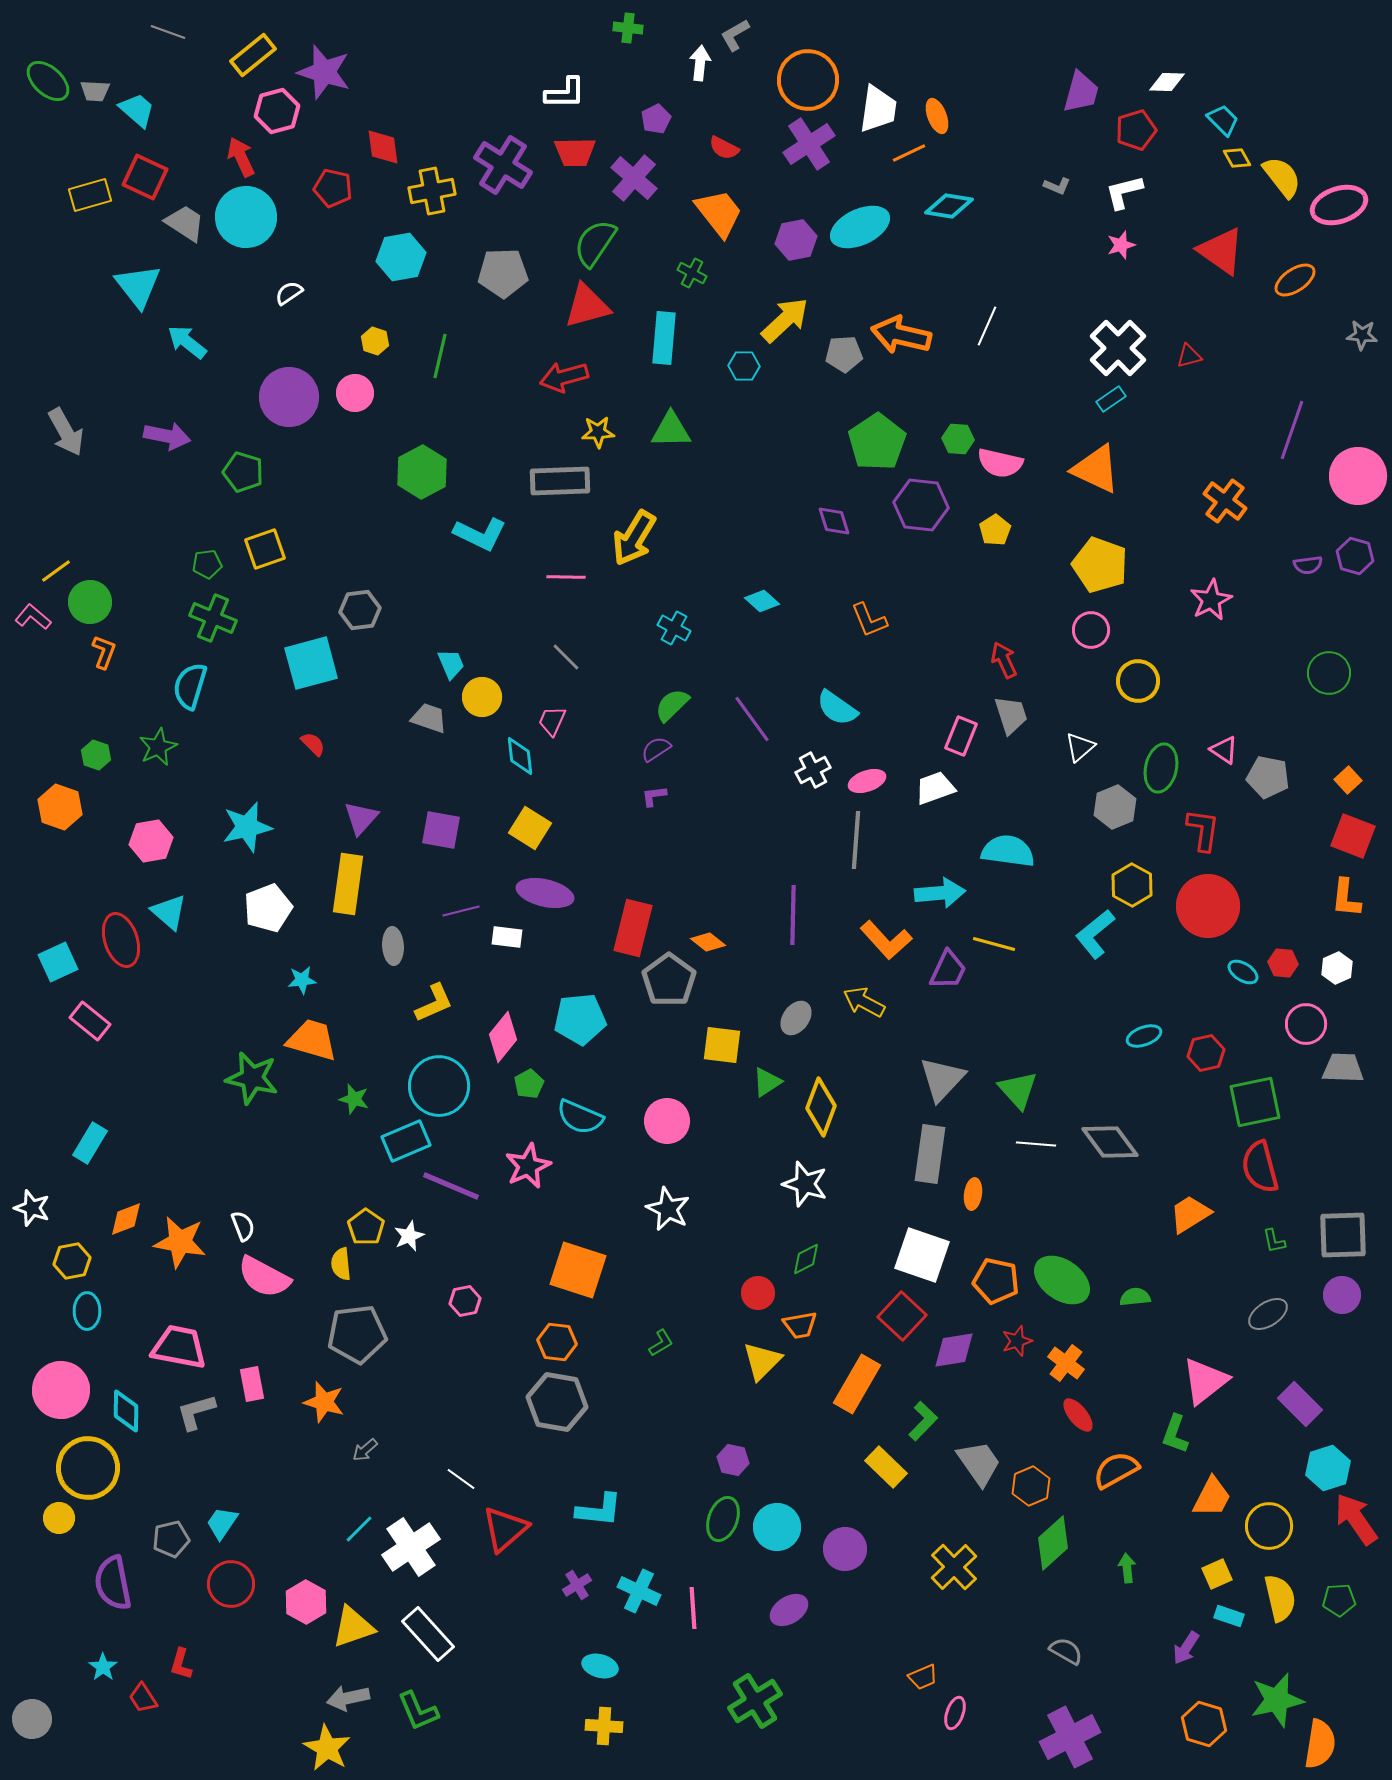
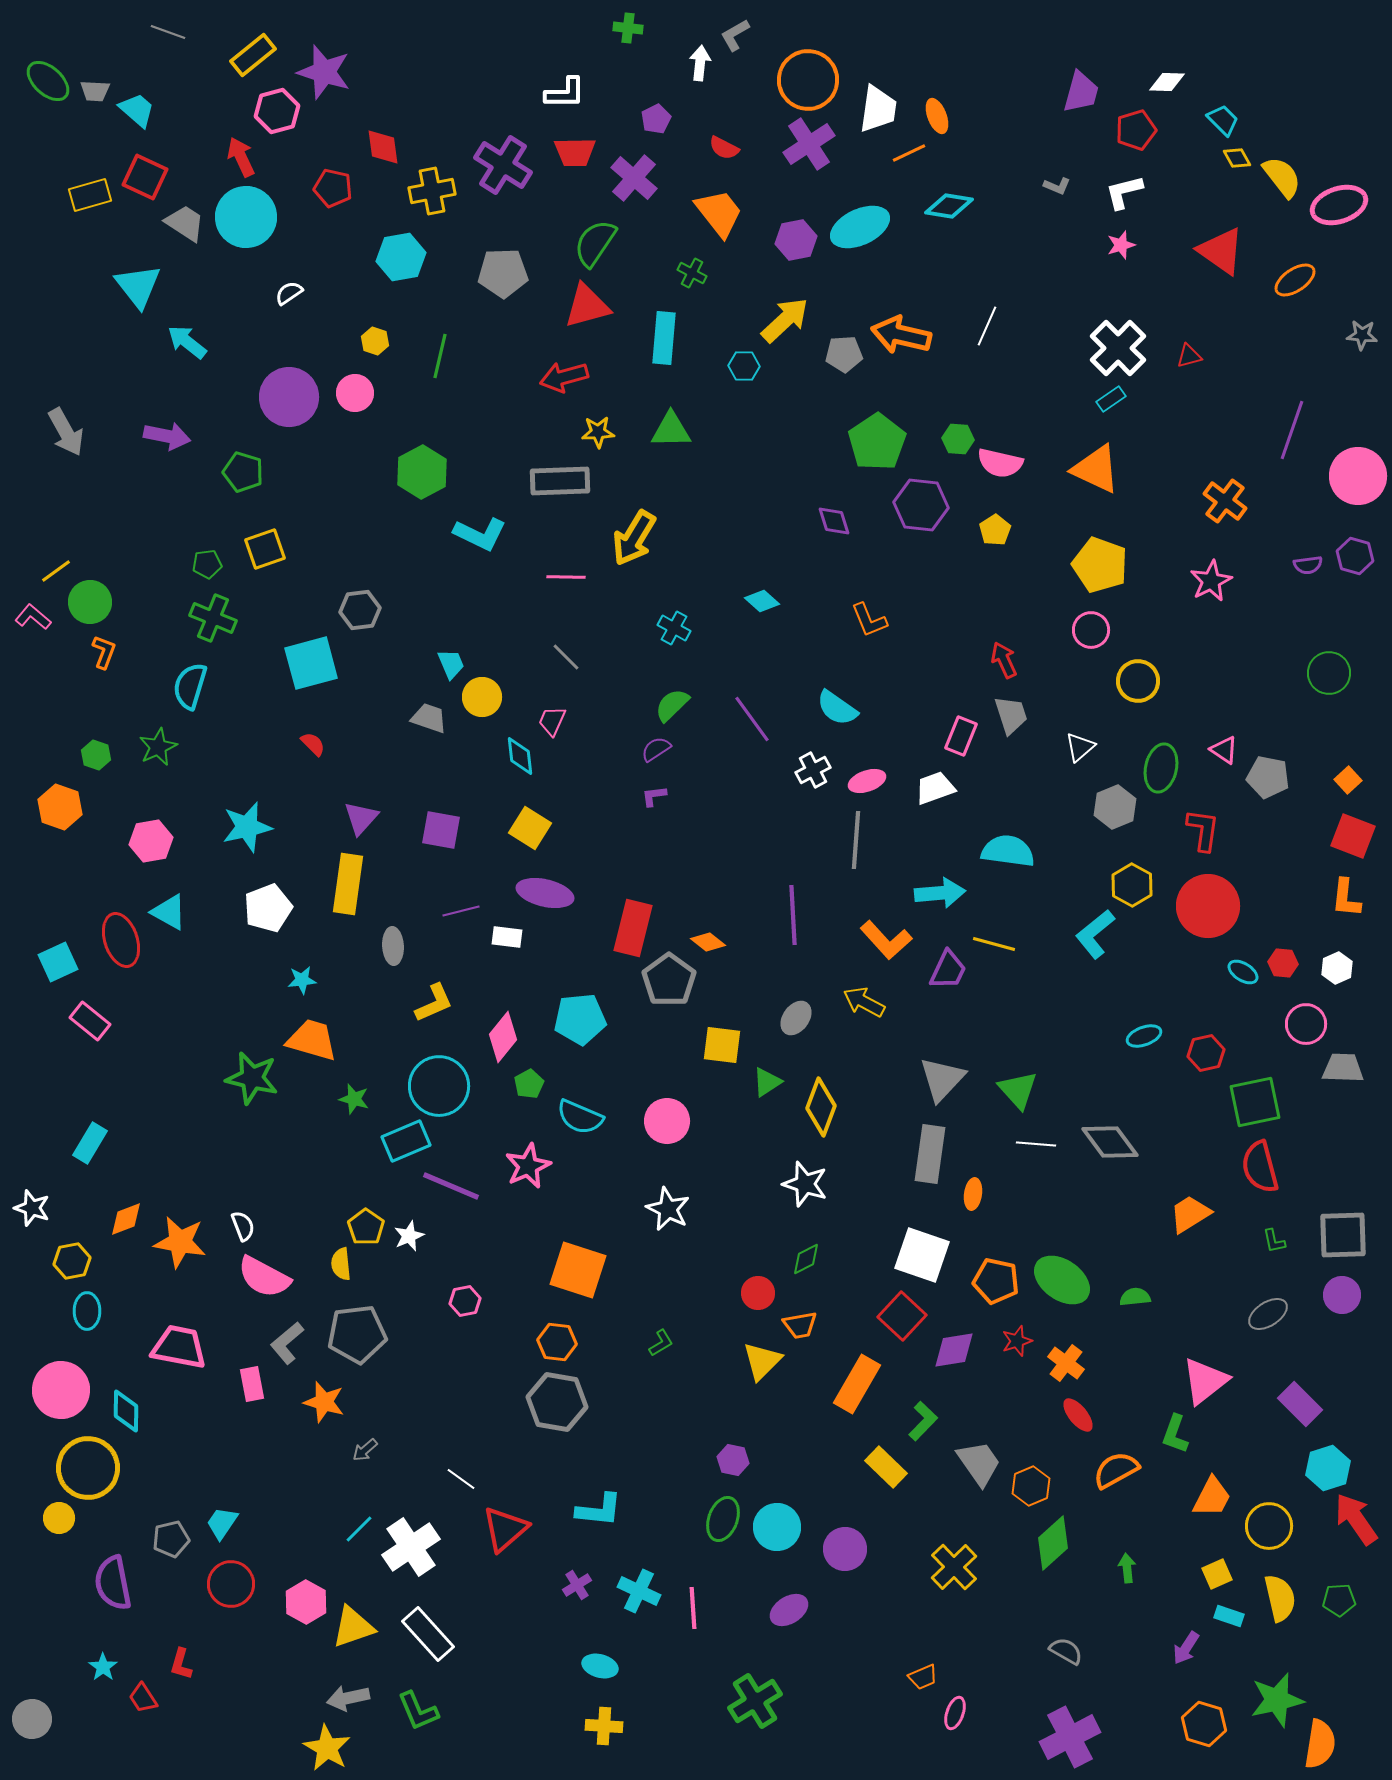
pink star at (1211, 600): moved 19 px up
cyan triangle at (169, 912): rotated 12 degrees counterclockwise
purple line at (793, 915): rotated 4 degrees counterclockwise
gray L-shape at (196, 1412): moved 91 px right, 69 px up; rotated 24 degrees counterclockwise
